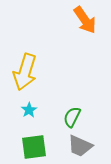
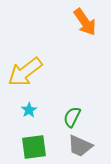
orange arrow: moved 2 px down
yellow arrow: rotated 36 degrees clockwise
